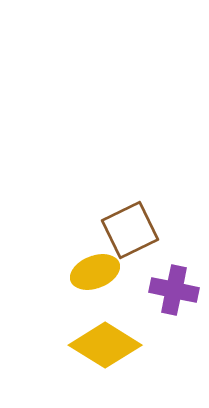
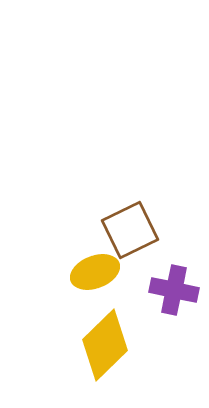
yellow diamond: rotated 76 degrees counterclockwise
